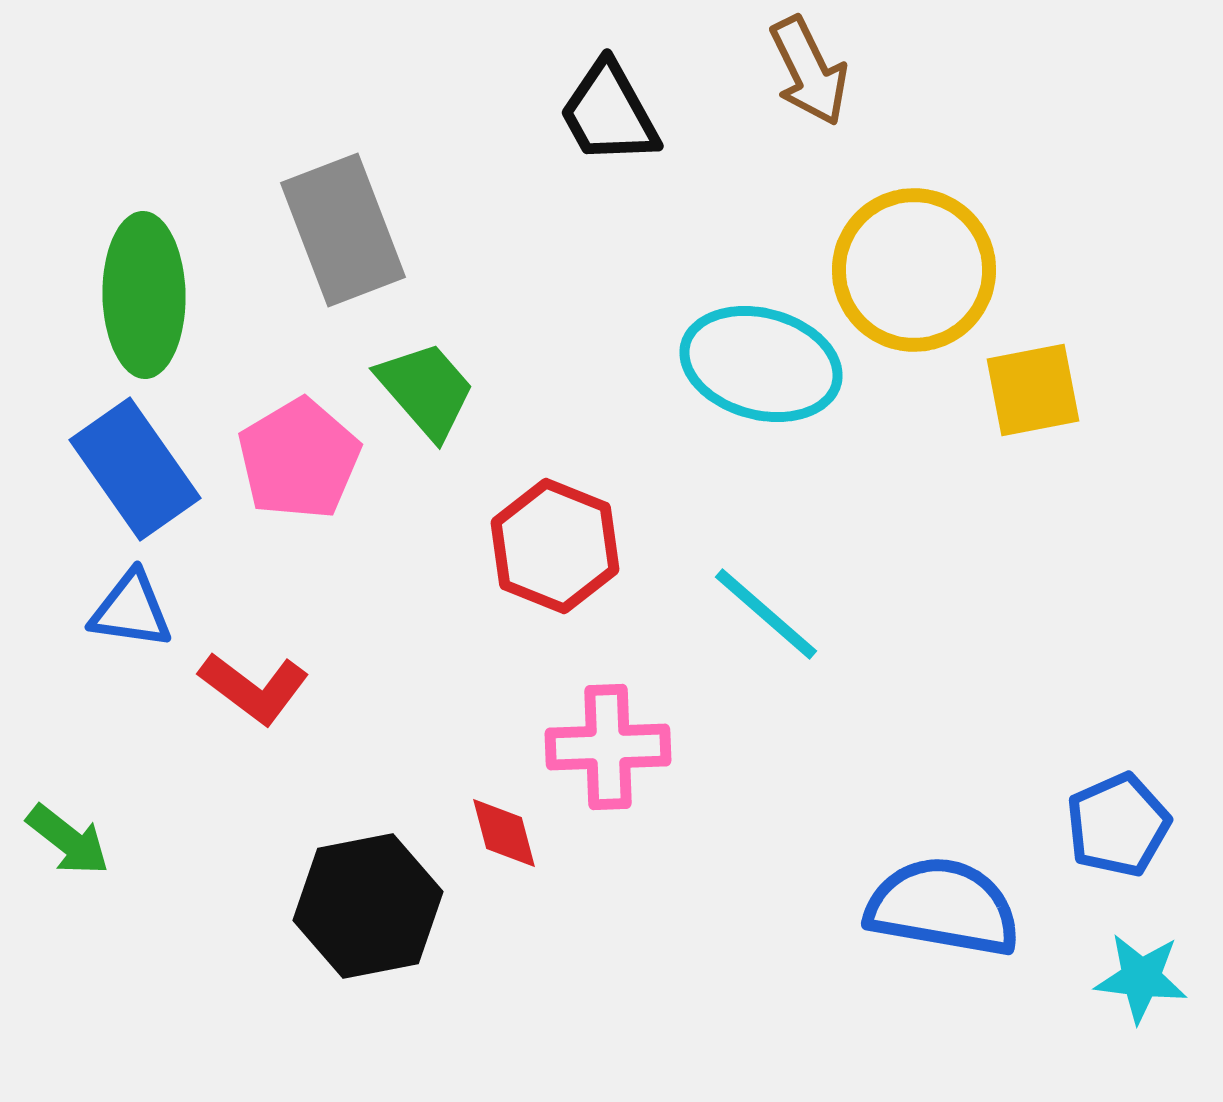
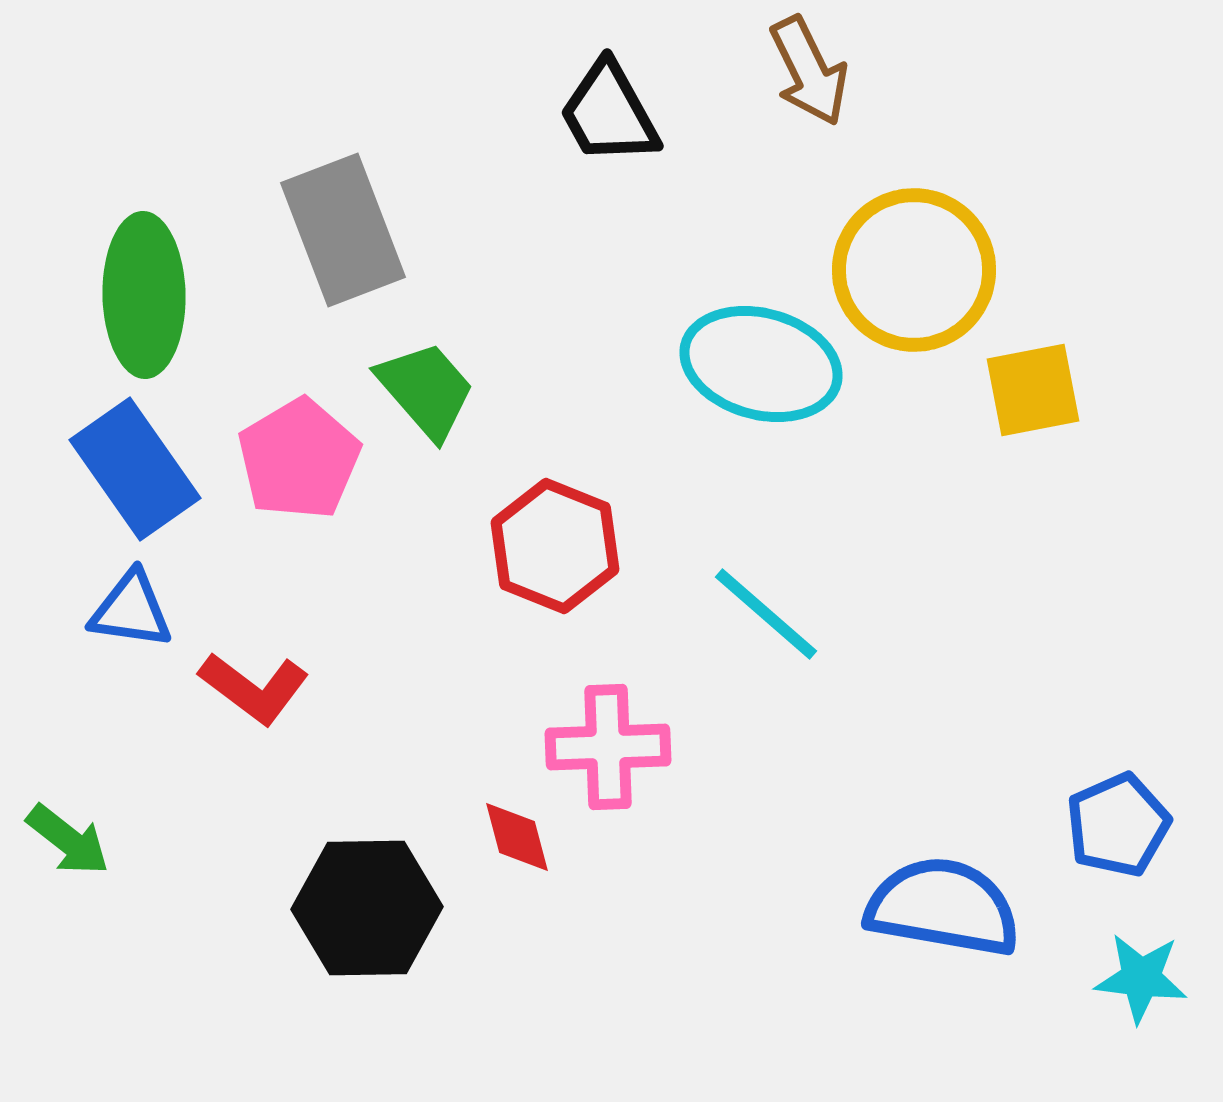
red diamond: moved 13 px right, 4 px down
black hexagon: moved 1 px left, 2 px down; rotated 10 degrees clockwise
